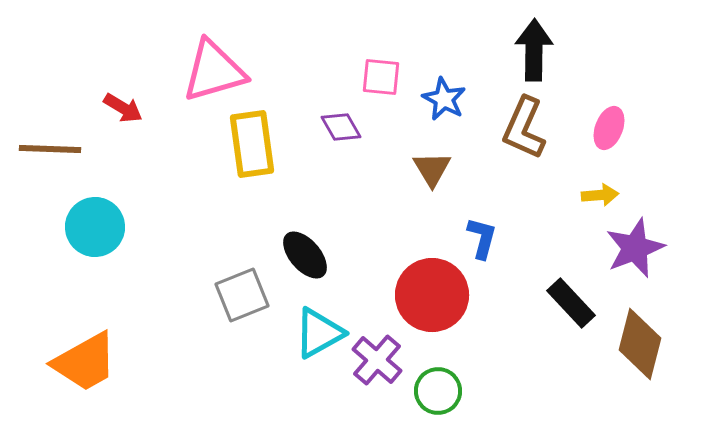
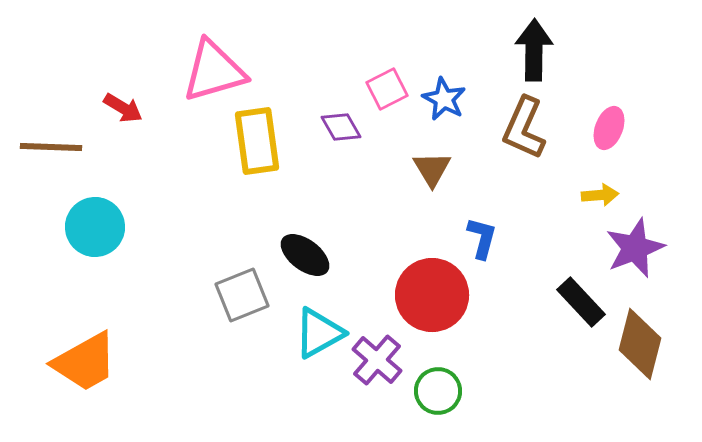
pink square: moved 6 px right, 12 px down; rotated 33 degrees counterclockwise
yellow rectangle: moved 5 px right, 3 px up
brown line: moved 1 px right, 2 px up
black ellipse: rotated 12 degrees counterclockwise
black rectangle: moved 10 px right, 1 px up
